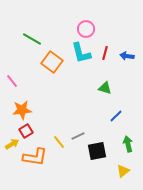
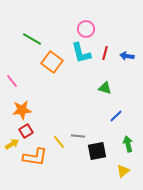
gray line: rotated 32 degrees clockwise
